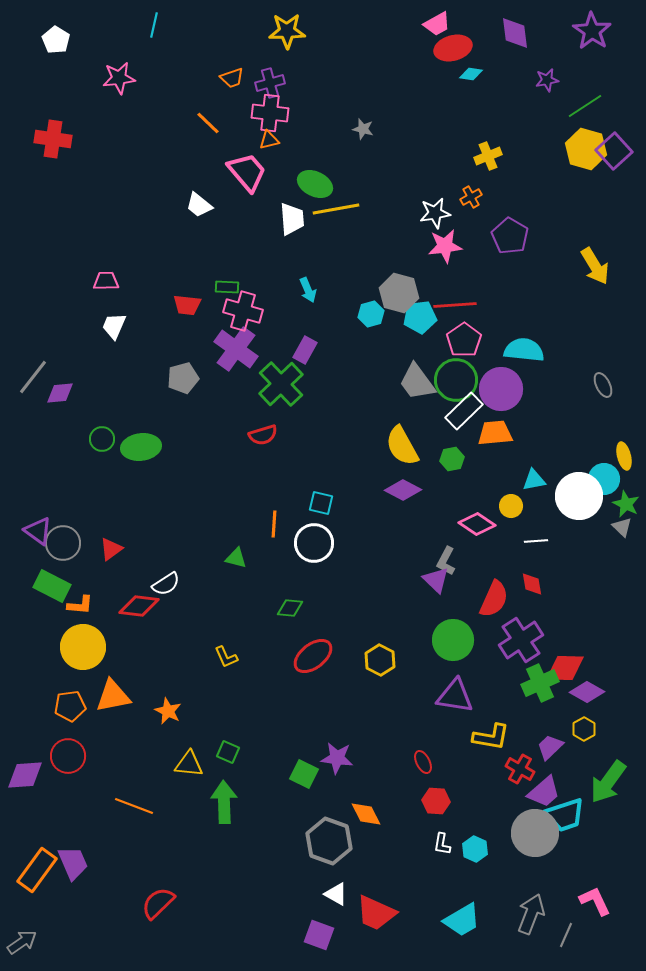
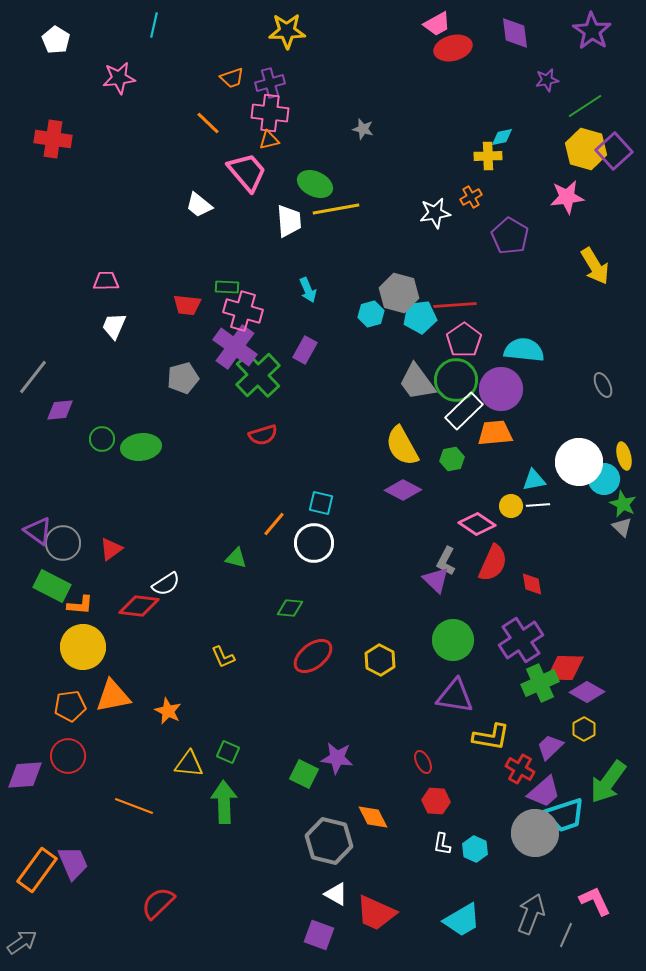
cyan diamond at (471, 74): moved 31 px right, 63 px down; rotated 20 degrees counterclockwise
yellow cross at (488, 156): rotated 20 degrees clockwise
white trapezoid at (292, 219): moved 3 px left, 2 px down
pink star at (445, 246): moved 122 px right, 49 px up
purple cross at (236, 349): moved 1 px left, 2 px up
green cross at (281, 384): moved 23 px left, 9 px up
purple diamond at (60, 393): moved 17 px down
white circle at (579, 496): moved 34 px up
green star at (626, 504): moved 3 px left
orange line at (274, 524): rotated 36 degrees clockwise
white line at (536, 541): moved 2 px right, 36 px up
red semicircle at (494, 599): moved 1 px left, 36 px up
yellow L-shape at (226, 657): moved 3 px left
orange diamond at (366, 814): moved 7 px right, 3 px down
gray hexagon at (329, 841): rotated 6 degrees counterclockwise
